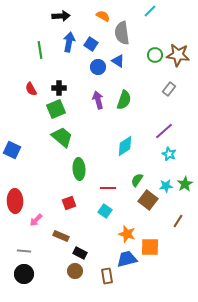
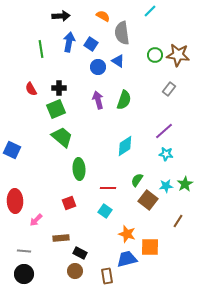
green line at (40, 50): moved 1 px right, 1 px up
cyan star at (169, 154): moved 3 px left; rotated 16 degrees counterclockwise
brown rectangle at (61, 236): moved 2 px down; rotated 28 degrees counterclockwise
